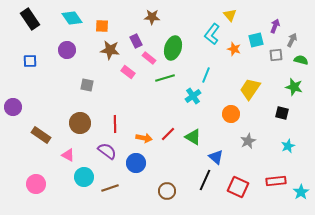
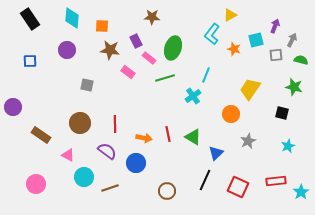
yellow triangle at (230, 15): rotated 40 degrees clockwise
cyan diamond at (72, 18): rotated 40 degrees clockwise
red line at (168, 134): rotated 56 degrees counterclockwise
blue triangle at (216, 157): moved 4 px up; rotated 35 degrees clockwise
